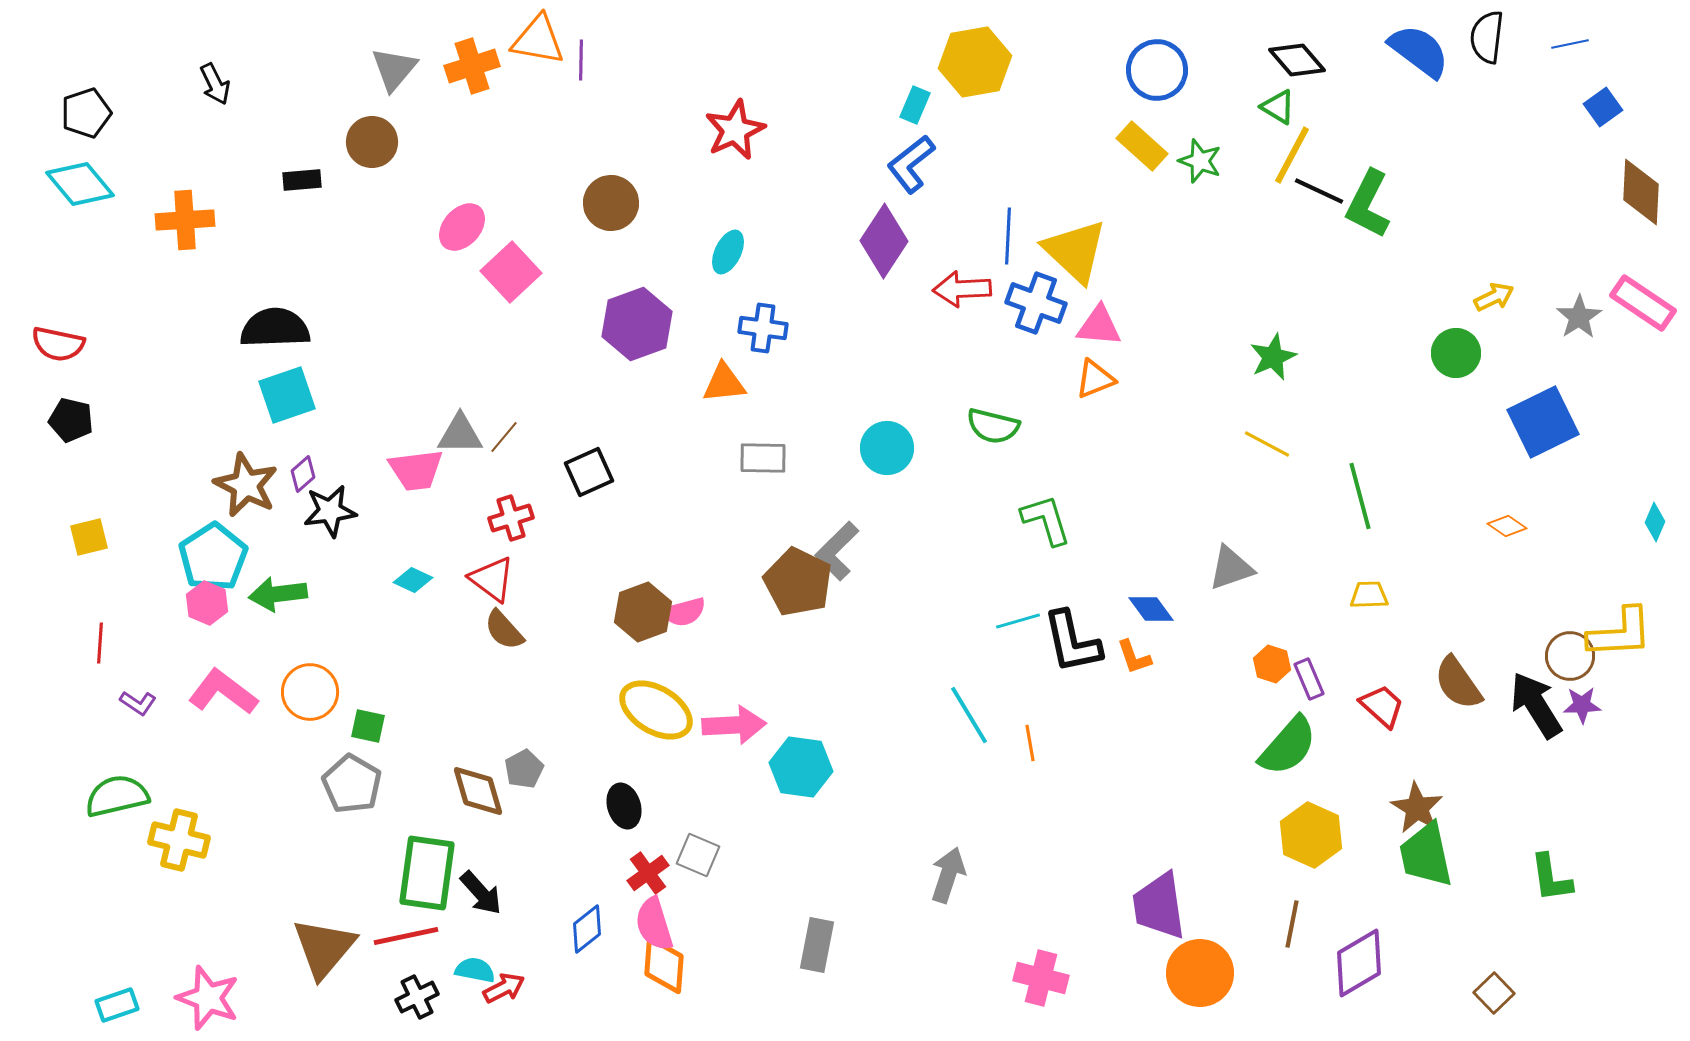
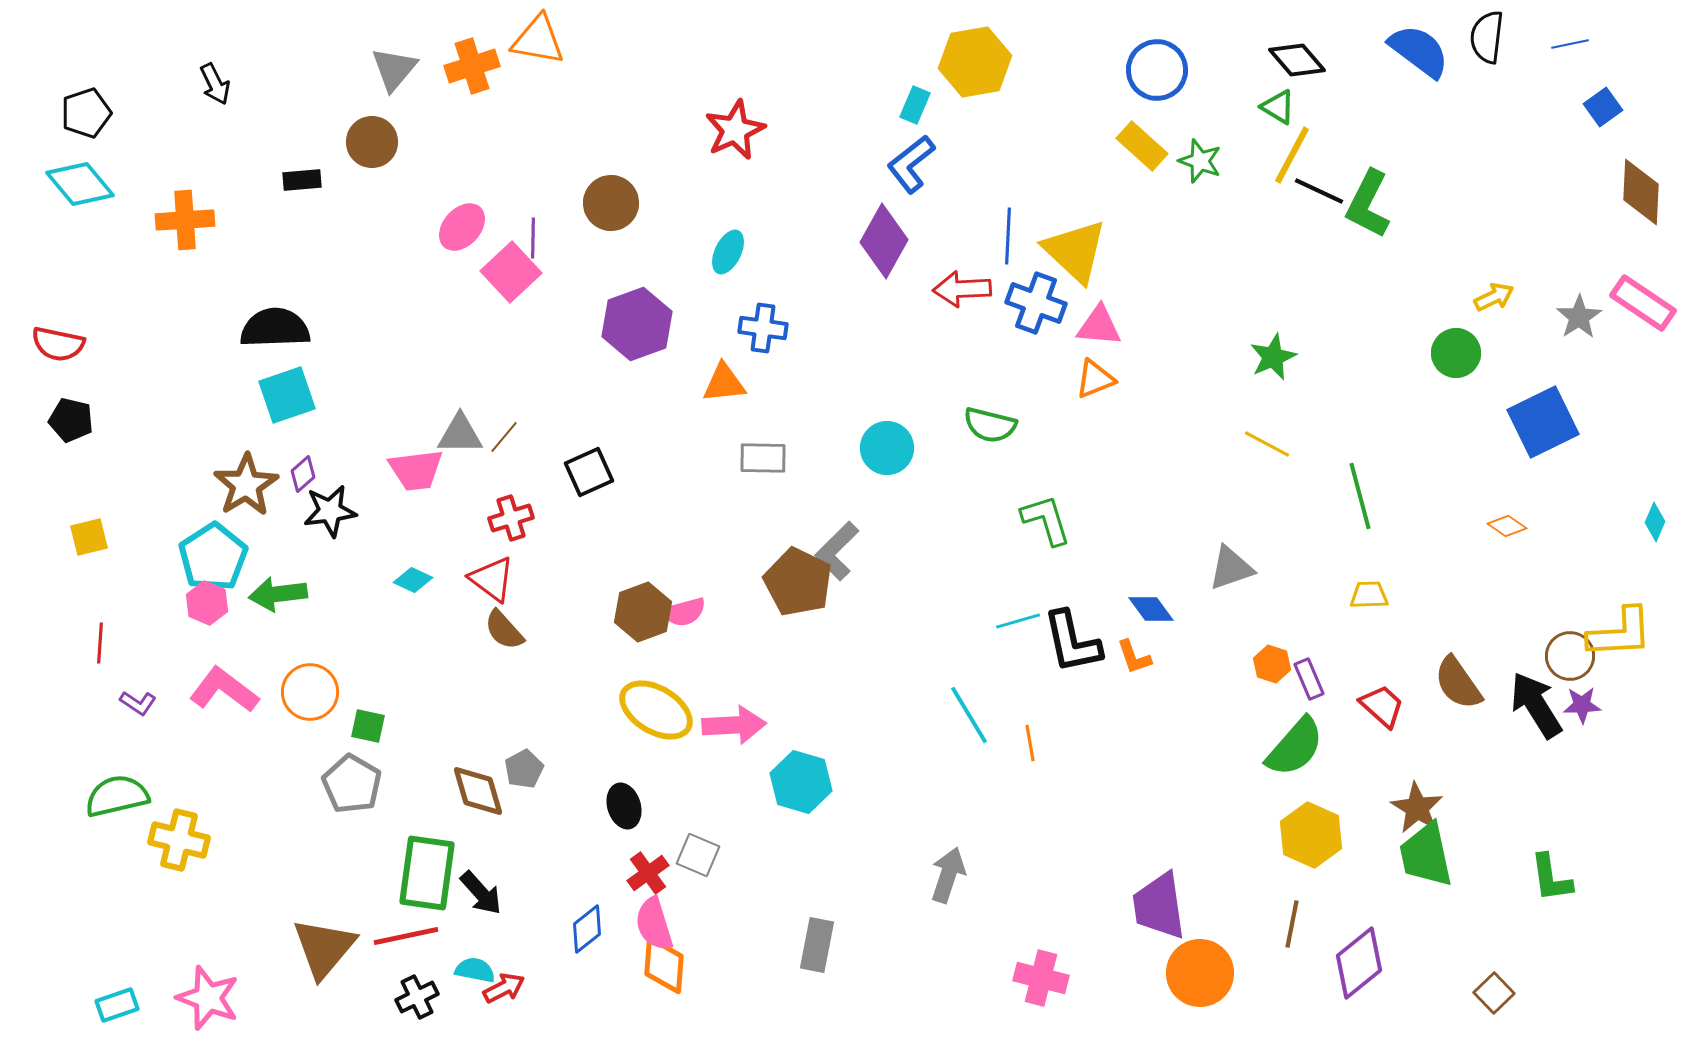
purple line at (581, 60): moved 48 px left, 178 px down
purple diamond at (884, 241): rotated 4 degrees counterclockwise
green semicircle at (993, 426): moved 3 px left, 1 px up
brown star at (246, 485): rotated 14 degrees clockwise
pink L-shape at (223, 692): moved 1 px right, 2 px up
green semicircle at (1288, 746): moved 7 px right, 1 px down
cyan hexagon at (801, 767): moved 15 px down; rotated 8 degrees clockwise
purple diamond at (1359, 963): rotated 8 degrees counterclockwise
